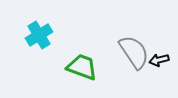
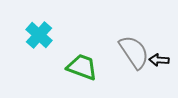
cyan cross: rotated 16 degrees counterclockwise
black arrow: rotated 18 degrees clockwise
